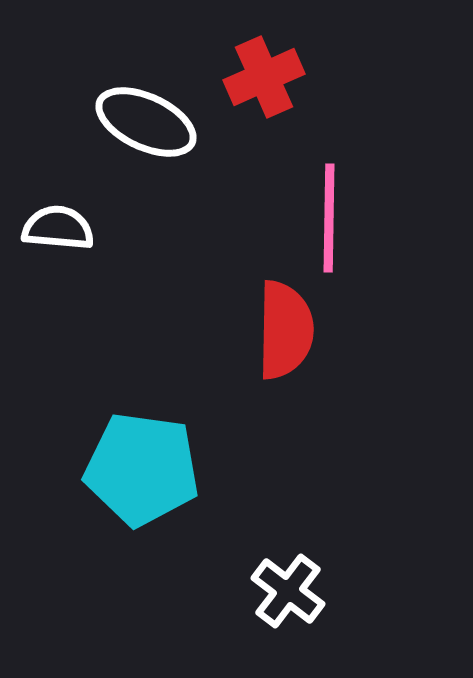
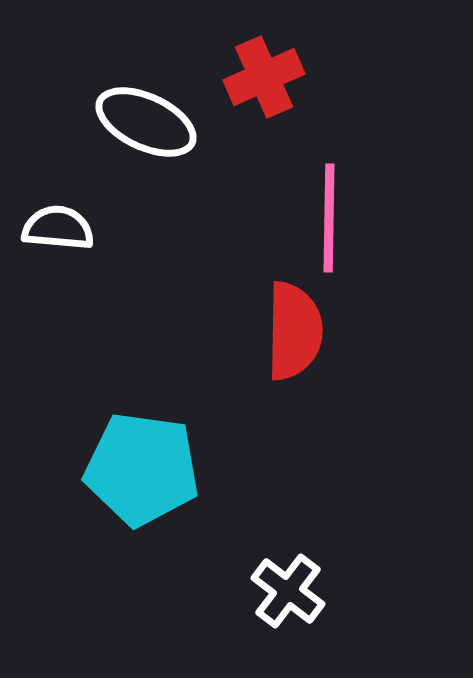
red semicircle: moved 9 px right, 1 px down
